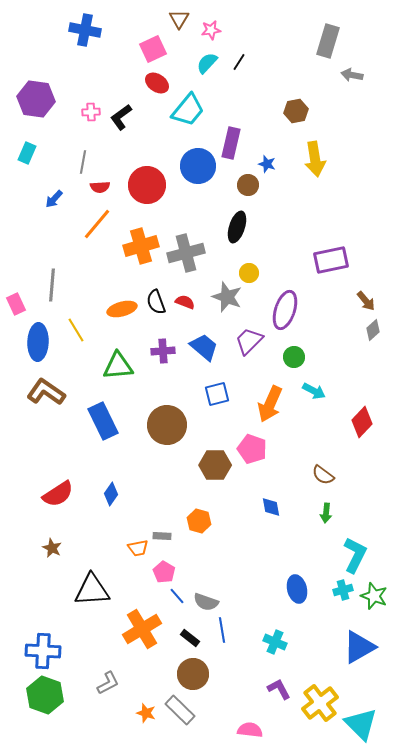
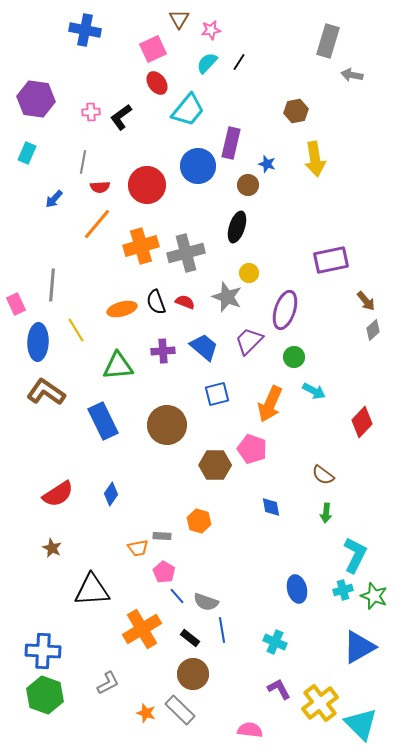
red ellipse at (157, 83): rotated 20 degrees clockwise
